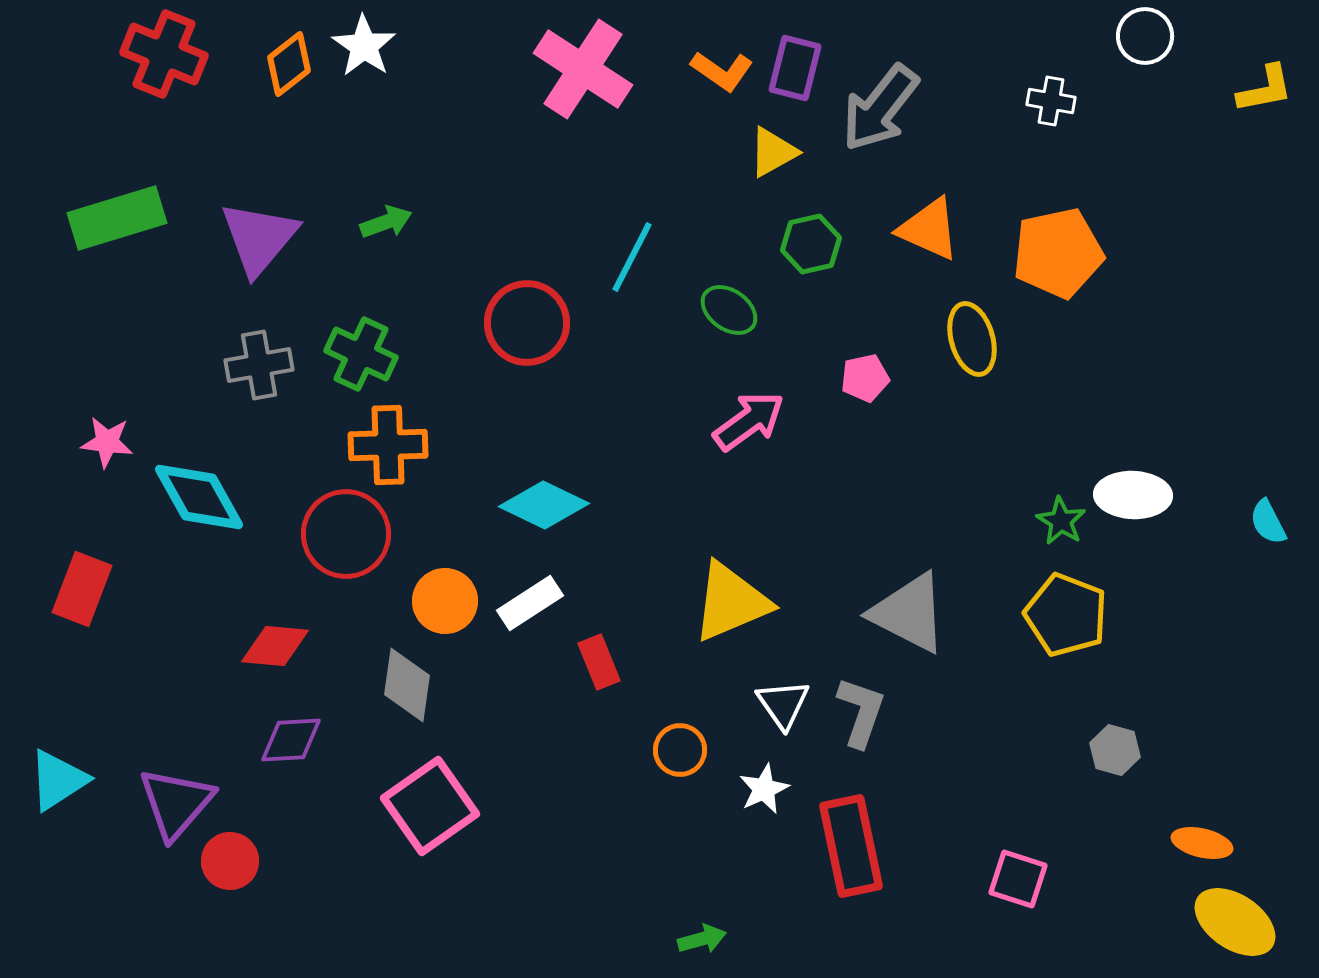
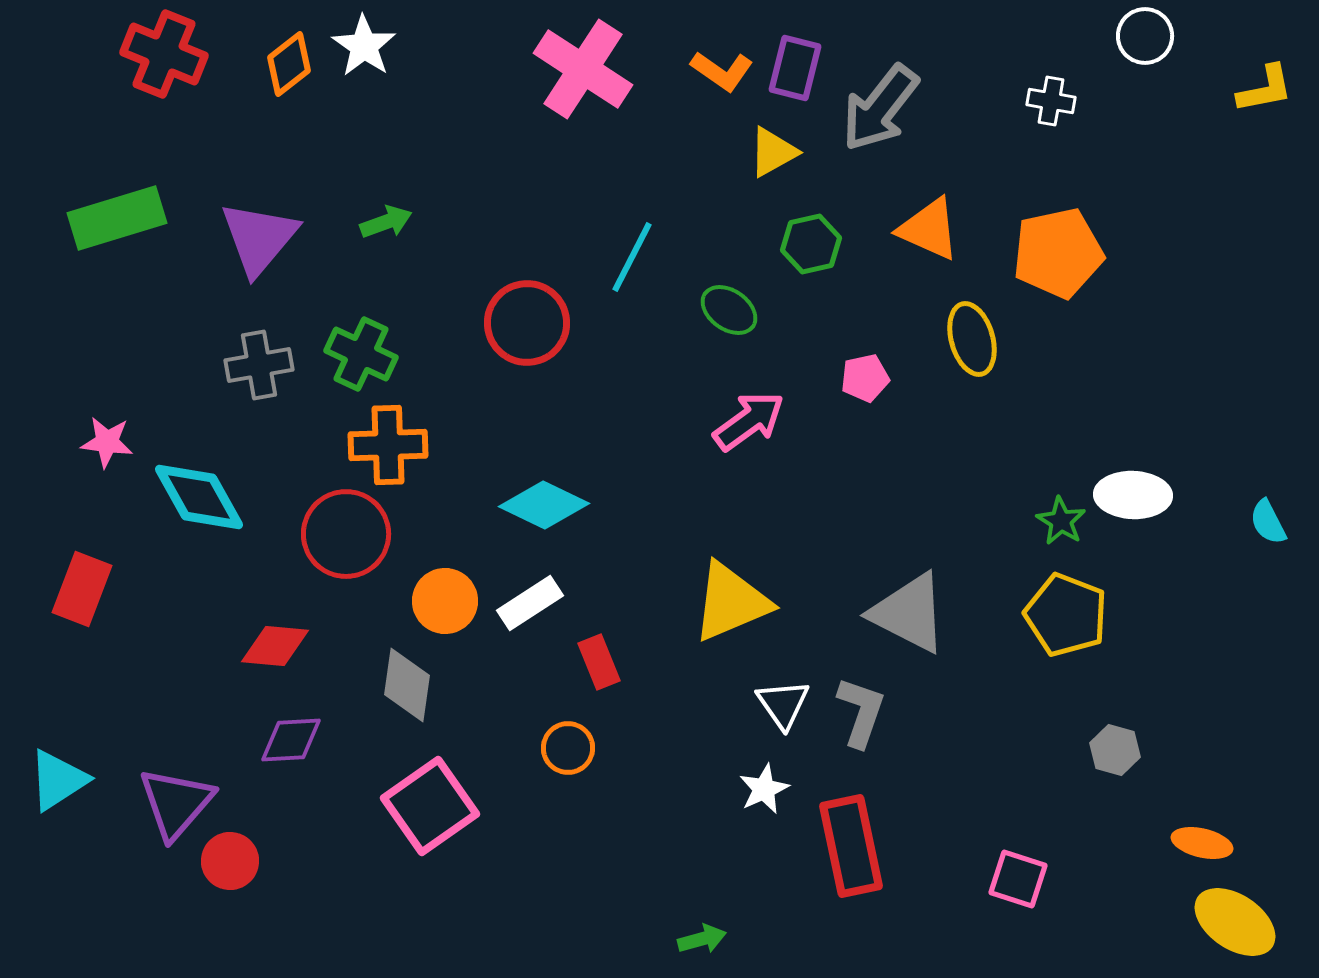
orange circle at (680, 750): moved 112 px left, 2 px up
